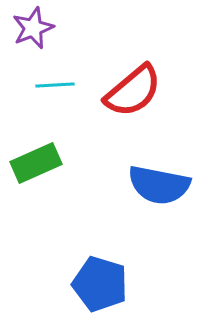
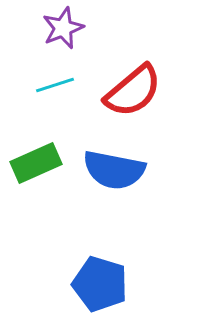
purple star: moved 30 px right
cyan line: rotated 15 degrees counterclockwise
blue semicircle: moved 45 px left, 15 px up
